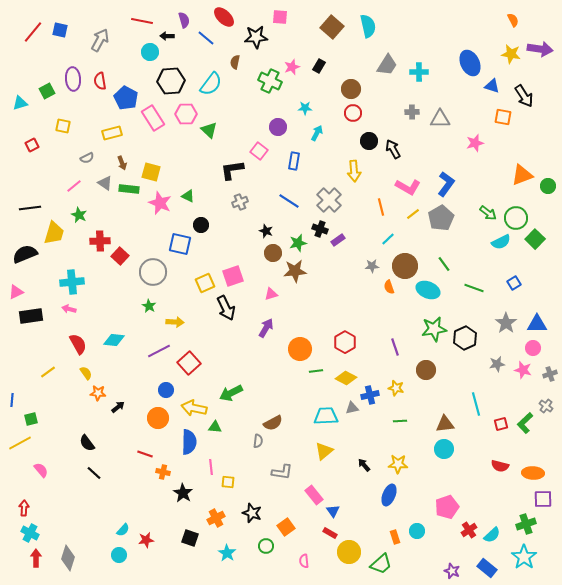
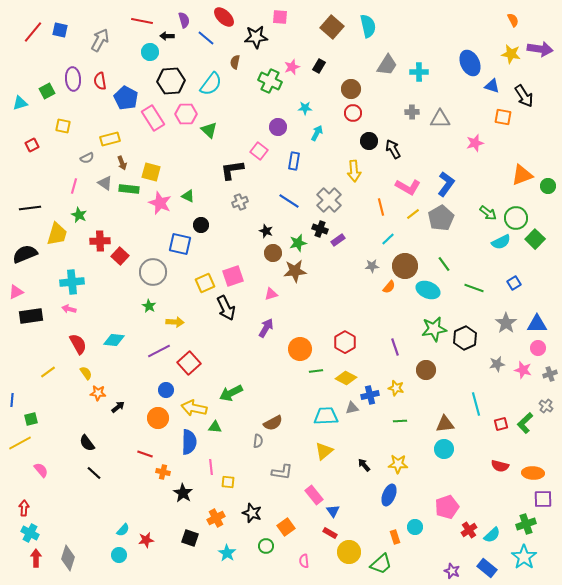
yellow rectangle at (112, 133): moved 2 px left, 6 px down
pink line at (74, 186): rotated 35 degrees counterclockwise
yellow trapezoid at (54, 233): moved 3 px right, 1 px down
orange semicircle at (389, 287): rotated 120 degrees counterclockwise
pink circle at (533, 348): moved 5 px right
cyan circle at (417, 531): moved 2 px left, 4 px up
